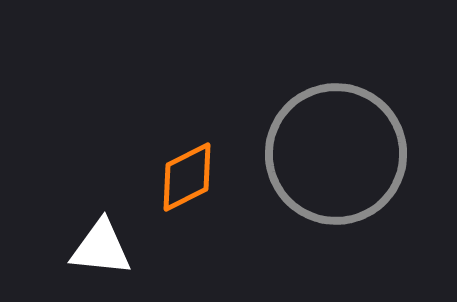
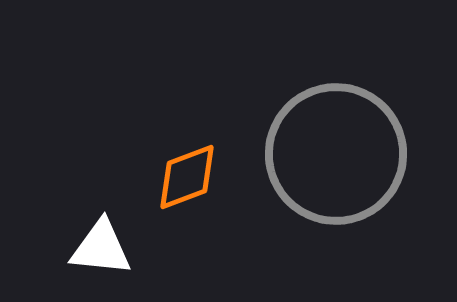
orange diamond: rotated 6 degrees clockwise
